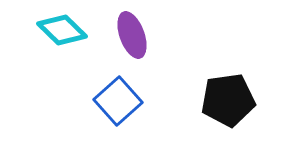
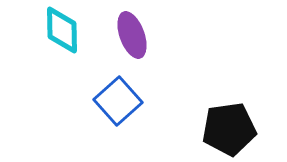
cyan diamond: rotated 45 degrees clockwise
black pentagon: moved 1 px right, 29 px down
